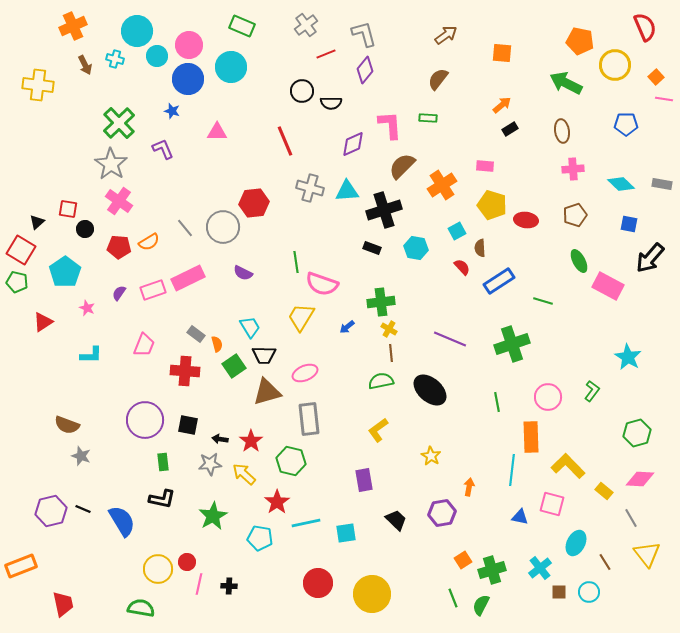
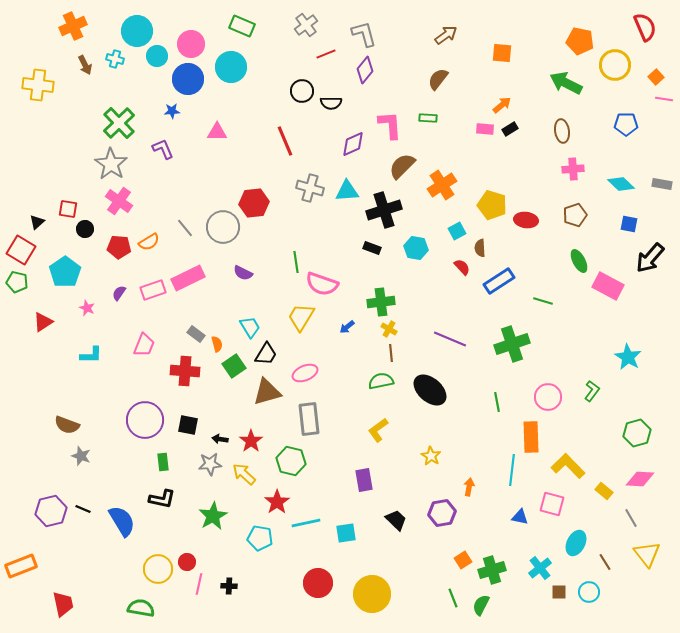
pink circle at (189, 45): moved 2 px right, 1 px up
blue star at (172, 111): rotated 21 degrees counterclockwise
pink rectangle at (485, 166): moved 37 px up
black trapezoid at (264, 355): moved 2 px right, 1 px up; rotated 60 degrees counterclockwise
